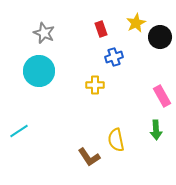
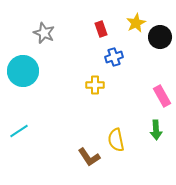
cyan circle: moved 16 px left
